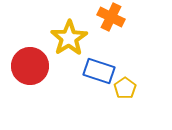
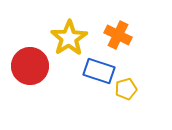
orange cross: moved 7 px right, 18 px down
yellow pentagon: moved 1 px right, 1 px down; rotated 20 degrees clockwise
